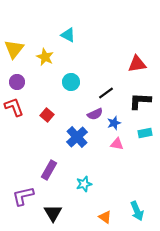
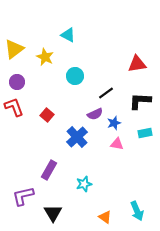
yellow triangle: rotated 15 degrees clockwise
cyan circle: moved 4 px right, 6 px up
